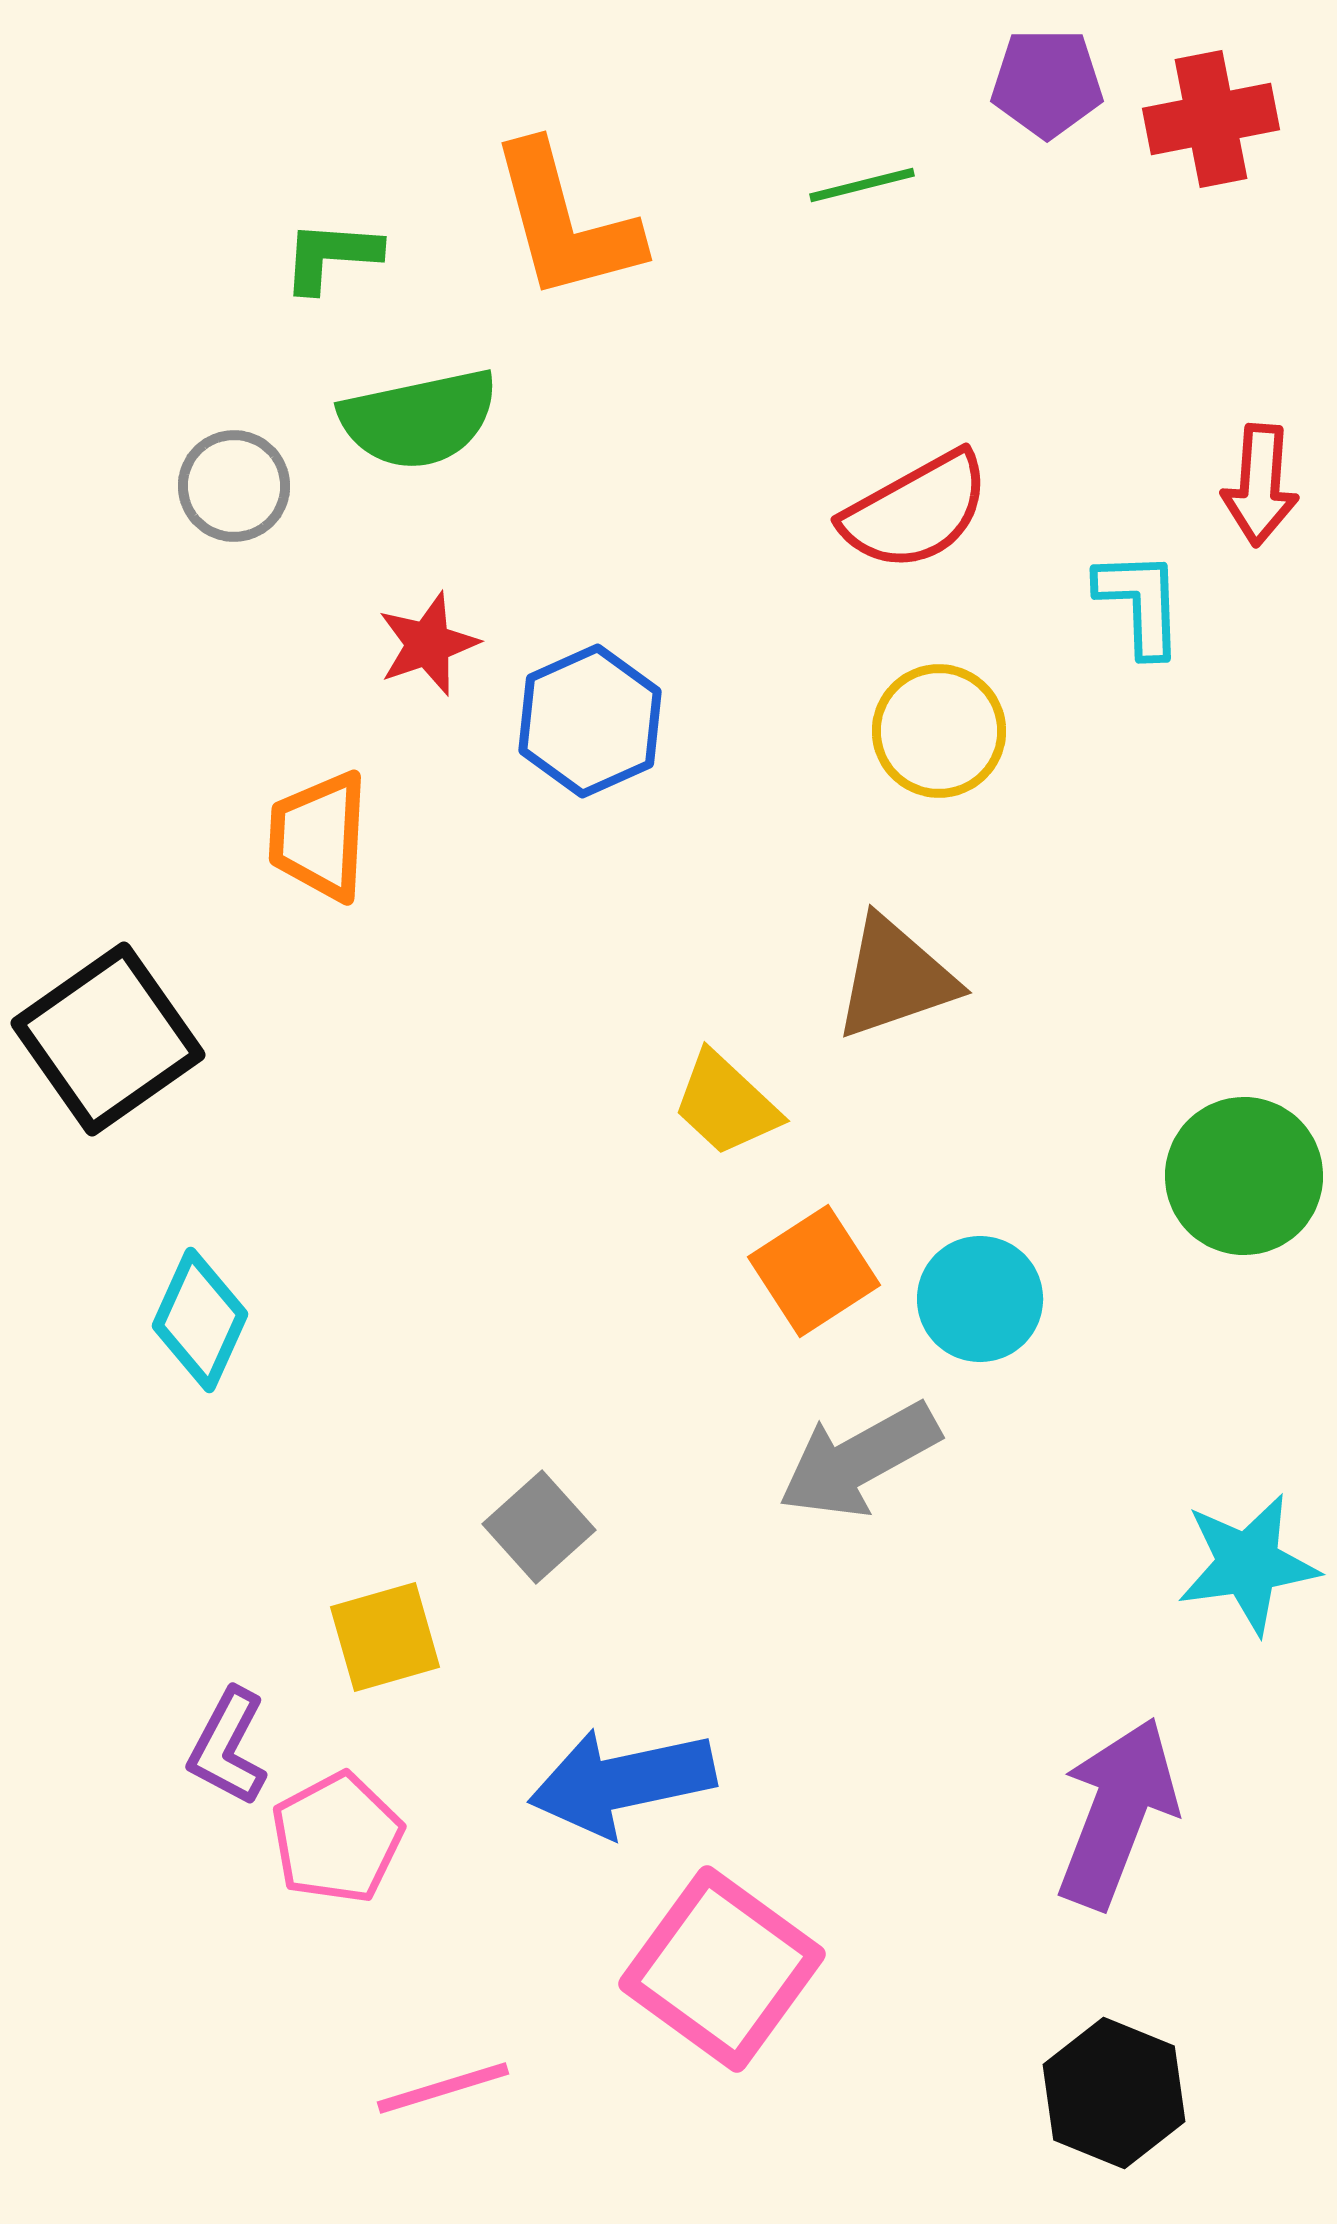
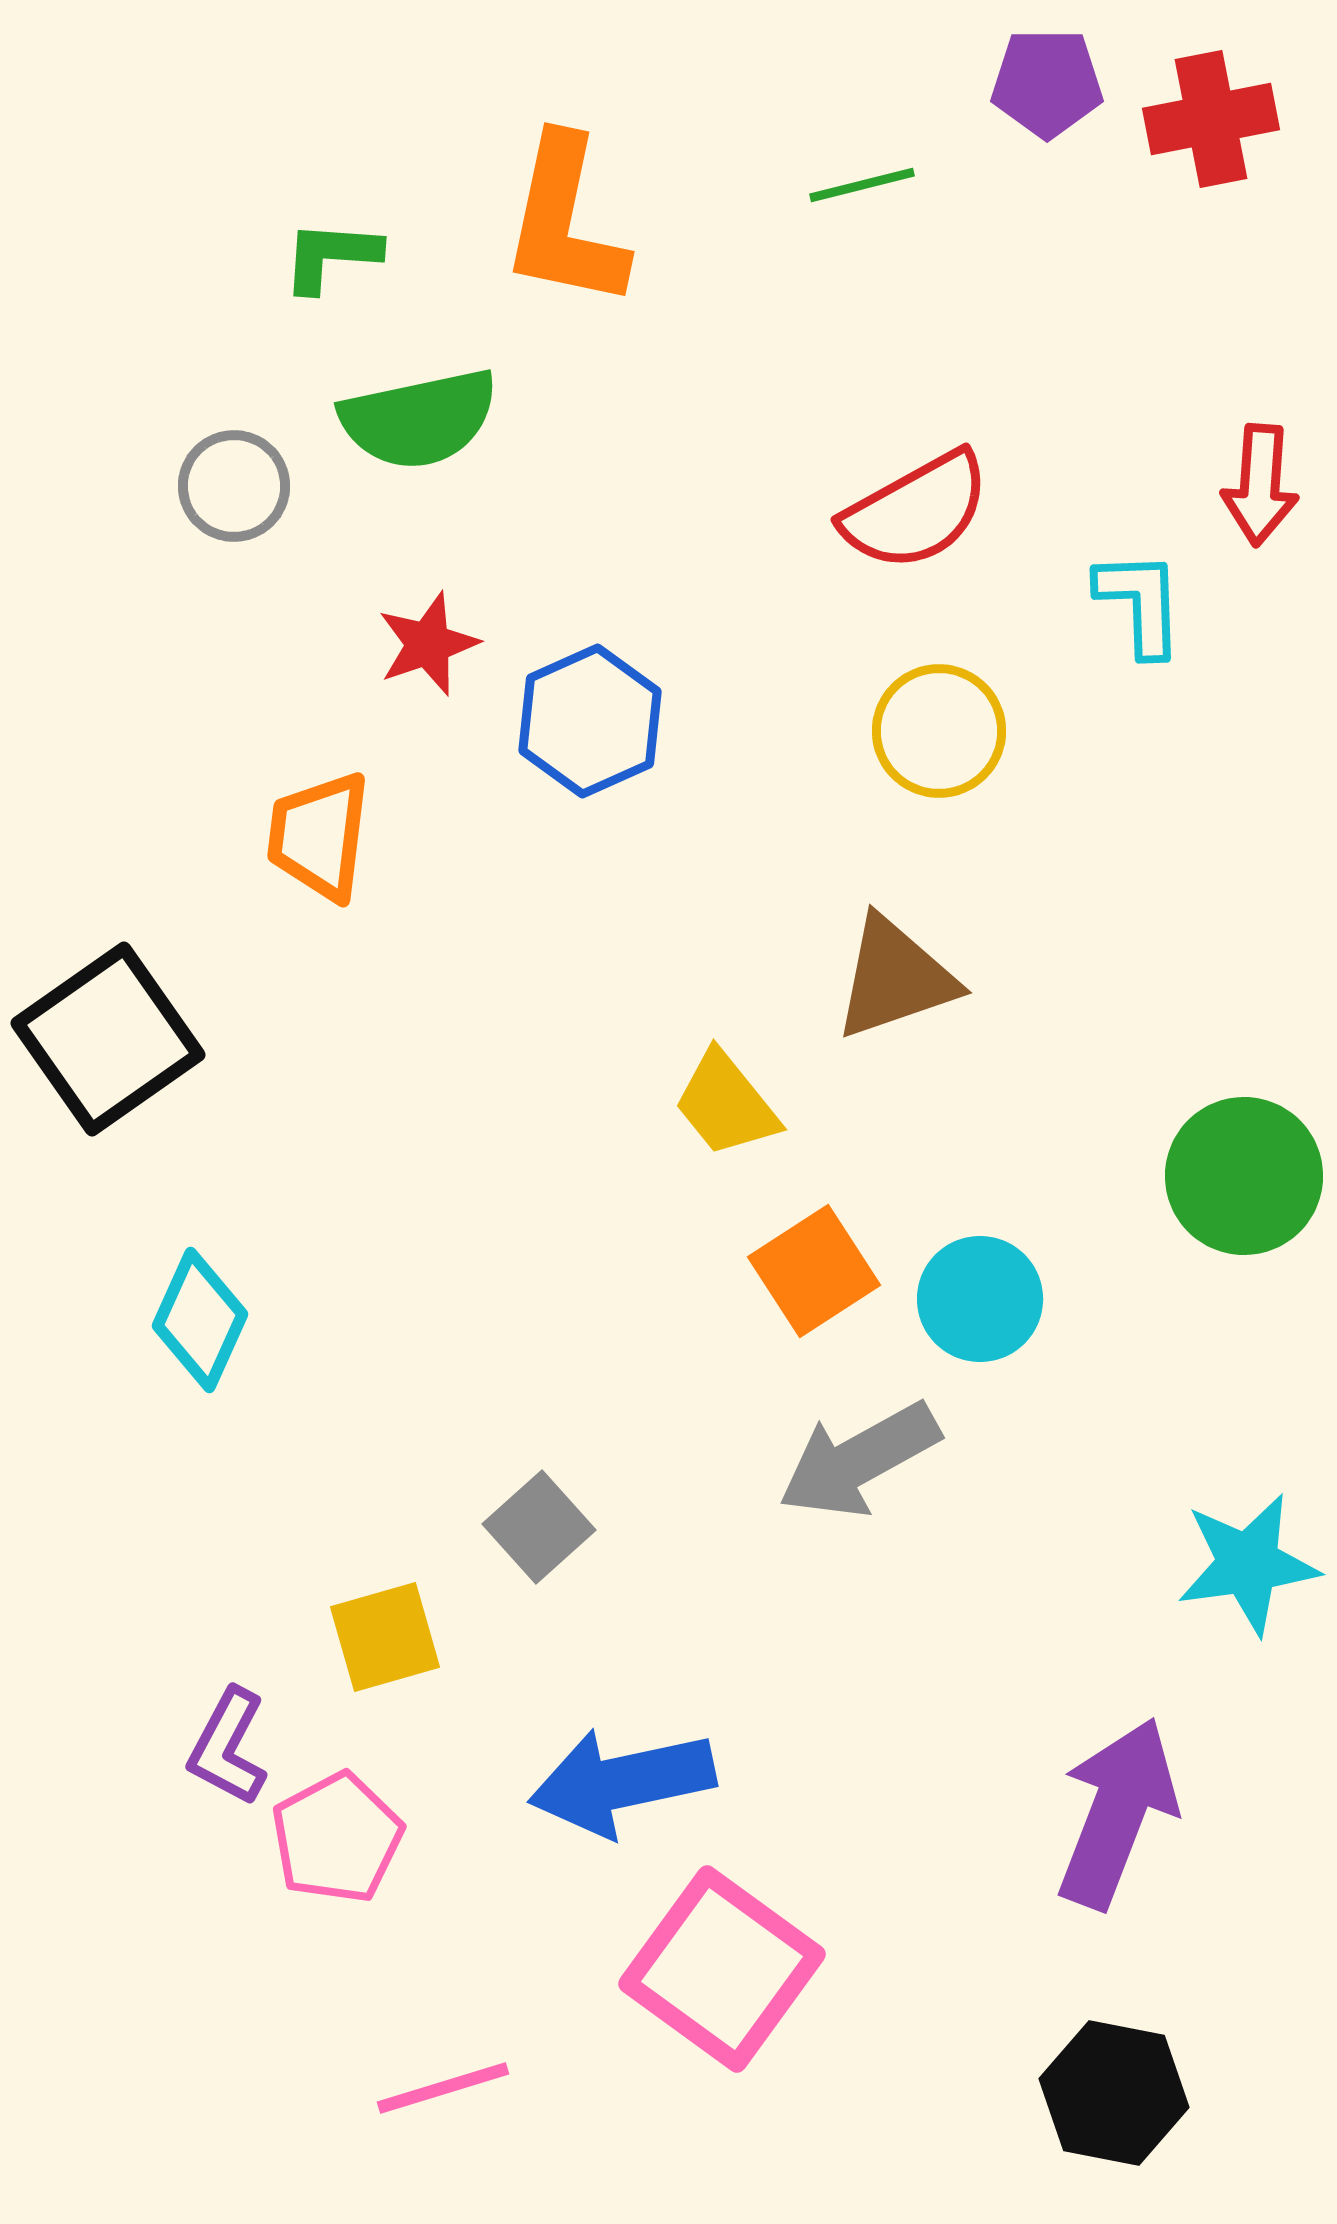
orange L-shape: rotated 27 degrees clockwise
orange trapezoid: rotated 4 degrees clockwise
yellow trapezoid: rotated 8 degrees clockwise
black hexagon: rotated 11 degrees counterclockwise
